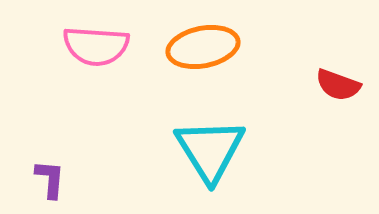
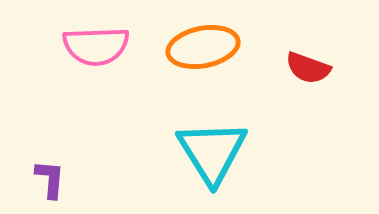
pink semicircle: rotated 6 degrees counterclockwise
red semicircle: moved 30 px left, 17 px up
cyan triangle: moved 2 px right, 2 px down
